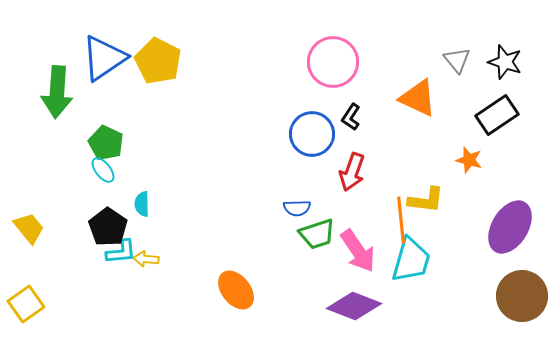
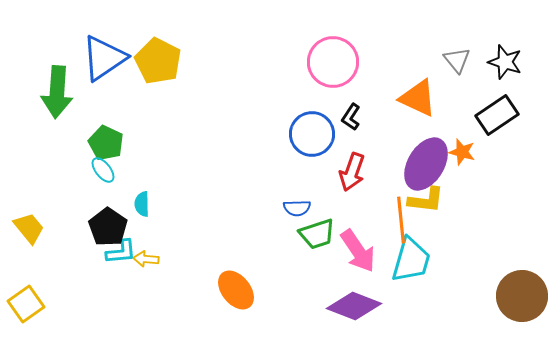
orange star: moved 7 px left, 8 px up
purple ellipse: moved 84 px left, 63 px up
